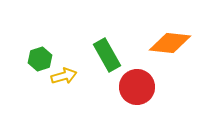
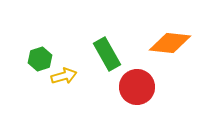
green rectangle: moved 1 px up
